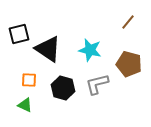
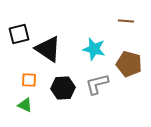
brown line: moved 2 px left, 1 px up; rotated 56 degrees clockwise
cyan star: moved 4 px right, 1 px up
black hexagon: rotated 20 degrees counterclockwise
